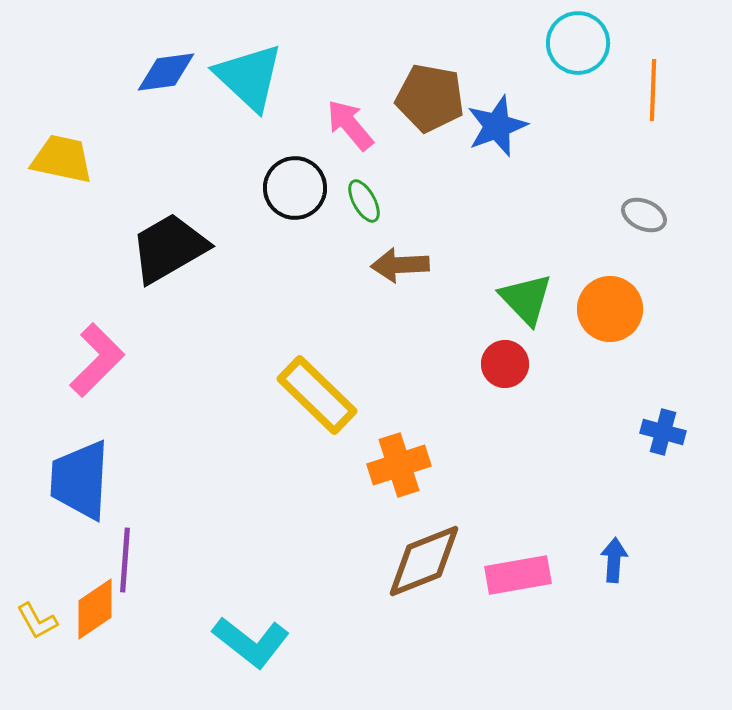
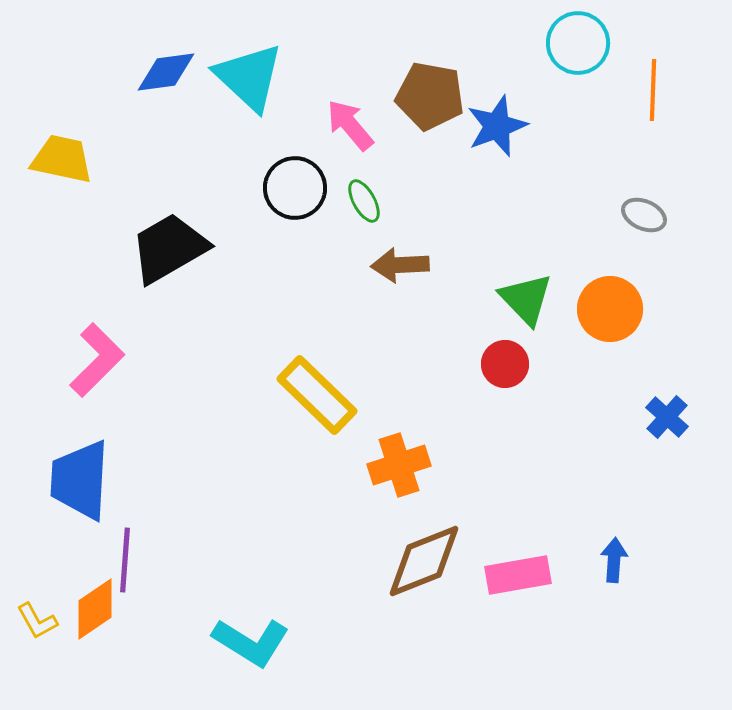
brown pentagon: moved 2 px up
blue cross: moved 4 px right, 15 px up; rotated 27 degrees clockwise
cyan L-shape: rotated 6 degrees counterclockwise
